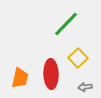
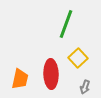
green line: rotated 24 degrees counterclockwise
orange trapezoid: moved 1 px down
gray arrow: rotated 64 degrees counterclockwise
